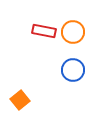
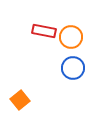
orange circle: moved 2 px left, 5 px down
blue circle: moved 2 px up
